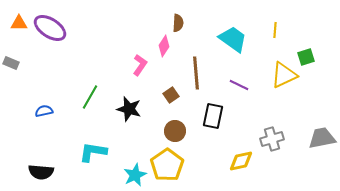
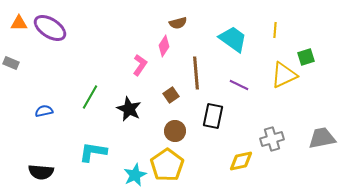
brown semicircle: rotated 72 degrees clockwise
black star: rotated 10 degrees clockwise
